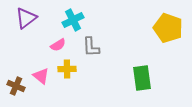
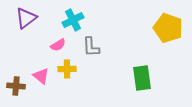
brown cross: rotated 18 degrees counterclockwise
